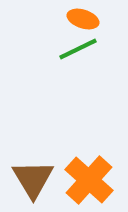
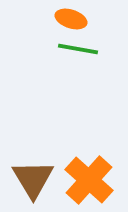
orange ellipse: moved 12 px left
green line: rotated 36 degrees clockwise
